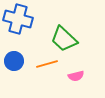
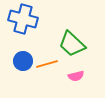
blue cross: moved 5 px right
green trapezoid: moved 8 px right, 5 px down
blue circle: moved 9 px right
